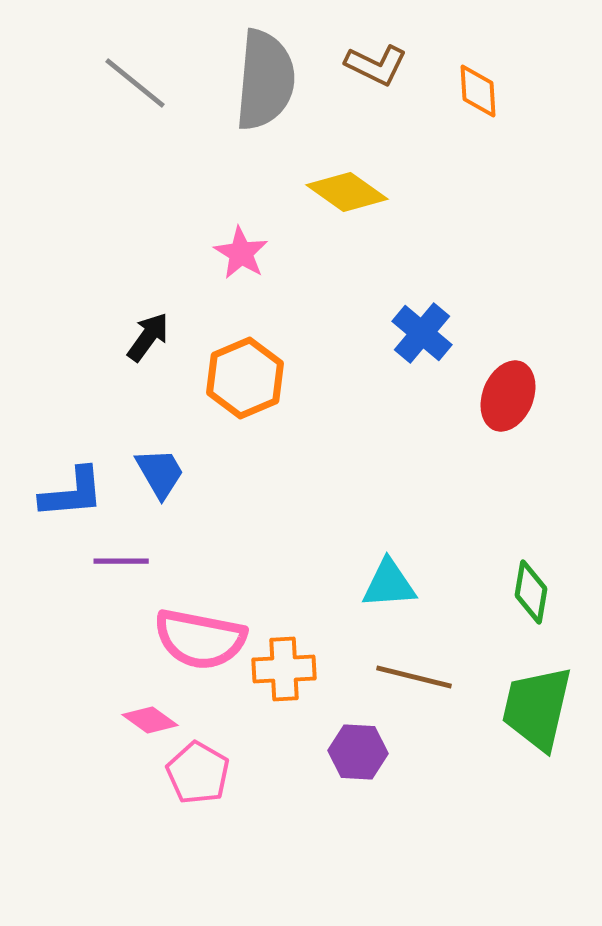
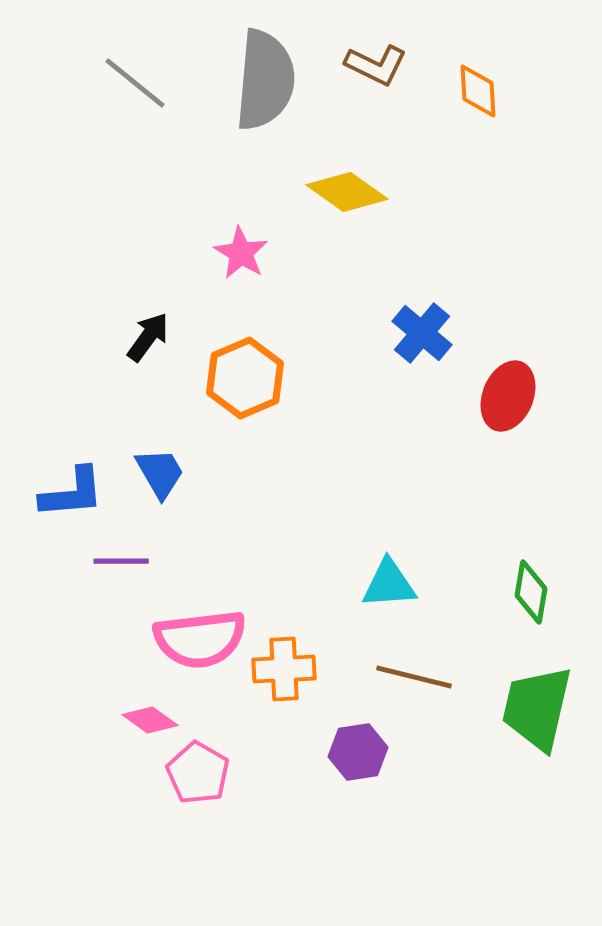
pink semicircle: rotated 18 degrees counterclockwise
purple hexagon: rotated 12 degrees counterclockwise
